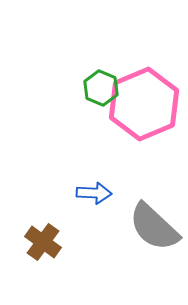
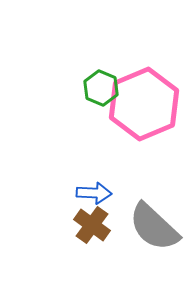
brown cross: moved 49 px right, 17 px up
